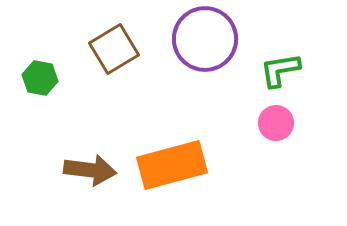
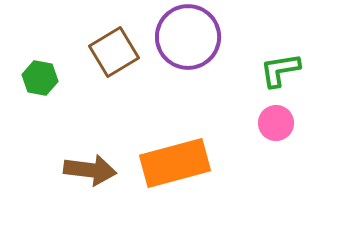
purple circle: moved 17 px left, 2 px up
brown square: moved 3 px down
orange rectangle: moved 3 px right, 2 px up
